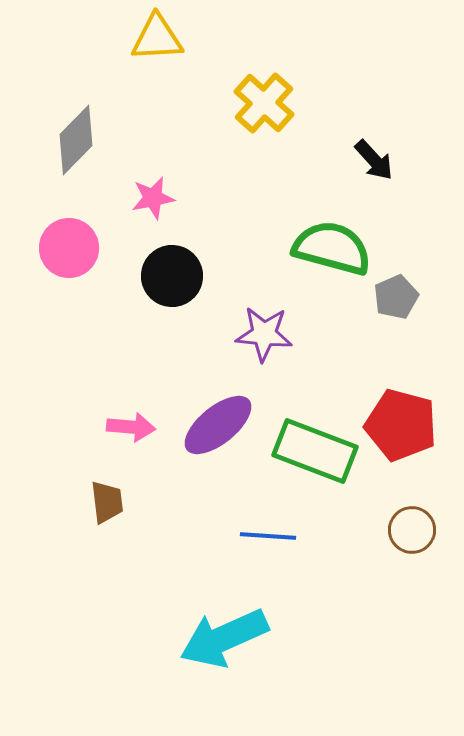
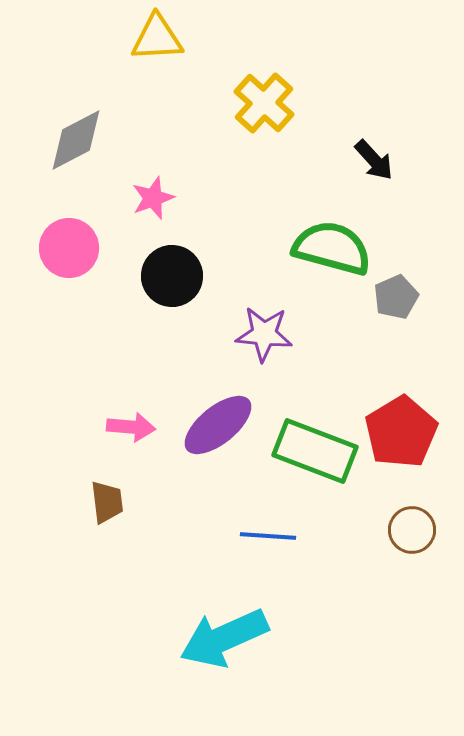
gray diamond: rotated 18 degrees clockwise
pink star: rotated 9 degrees counterclockwise
red pentagon: moved 7 px down; rotated 26 degrees clockwise
